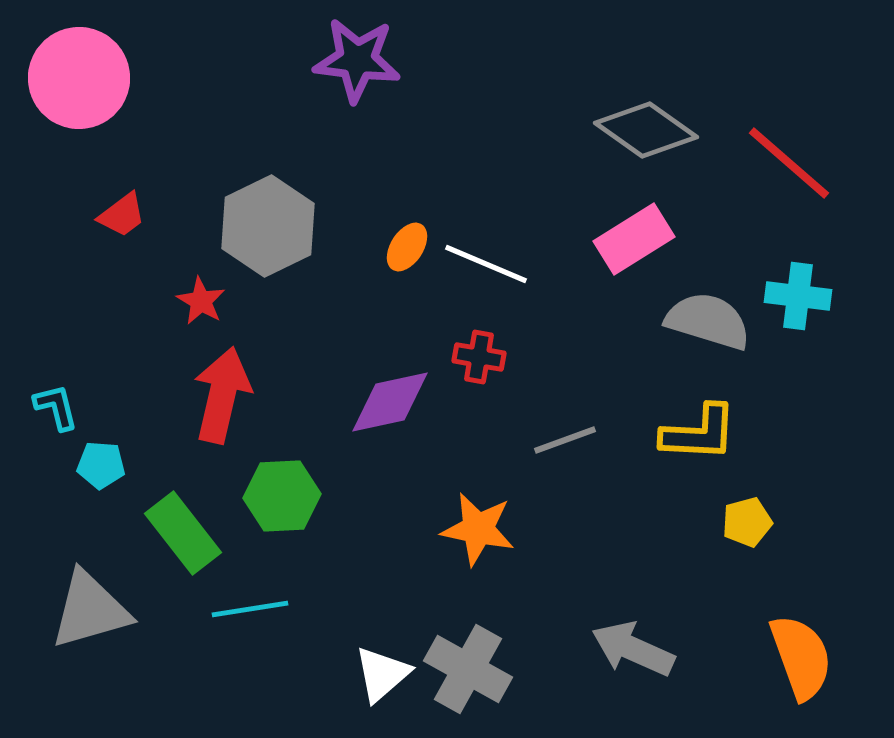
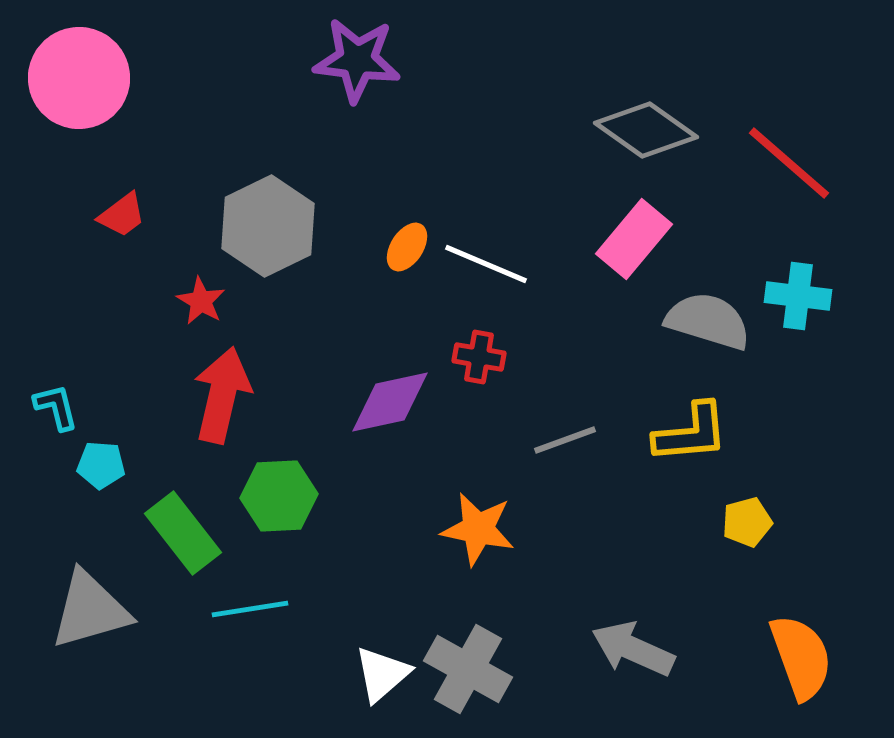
pink rectangle: rotated 18 degrees counterclockwise
yellow L-shape: moved 8 px left; rotated 8 degrees counterclockwise
green hexagon: moved 3 px left
